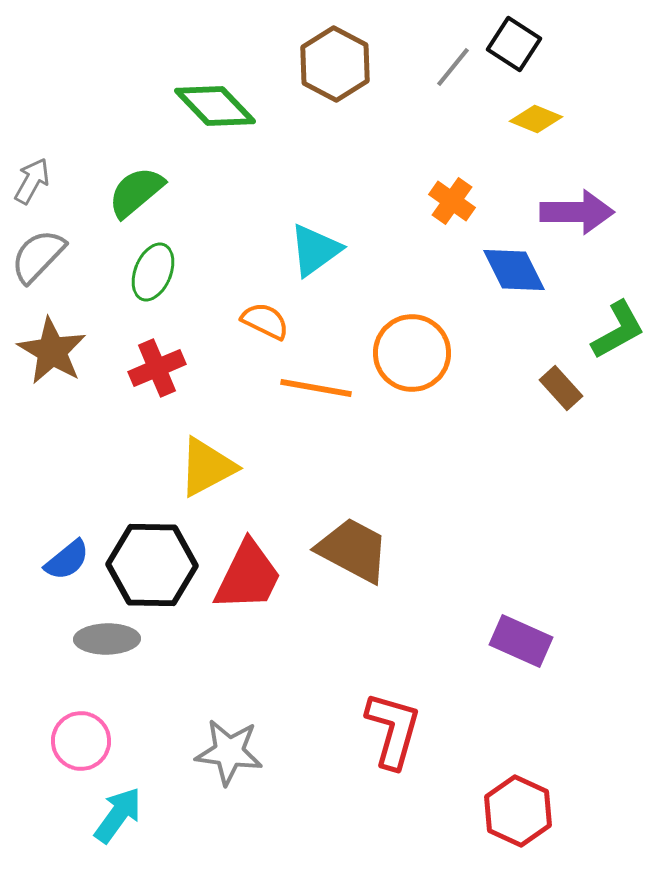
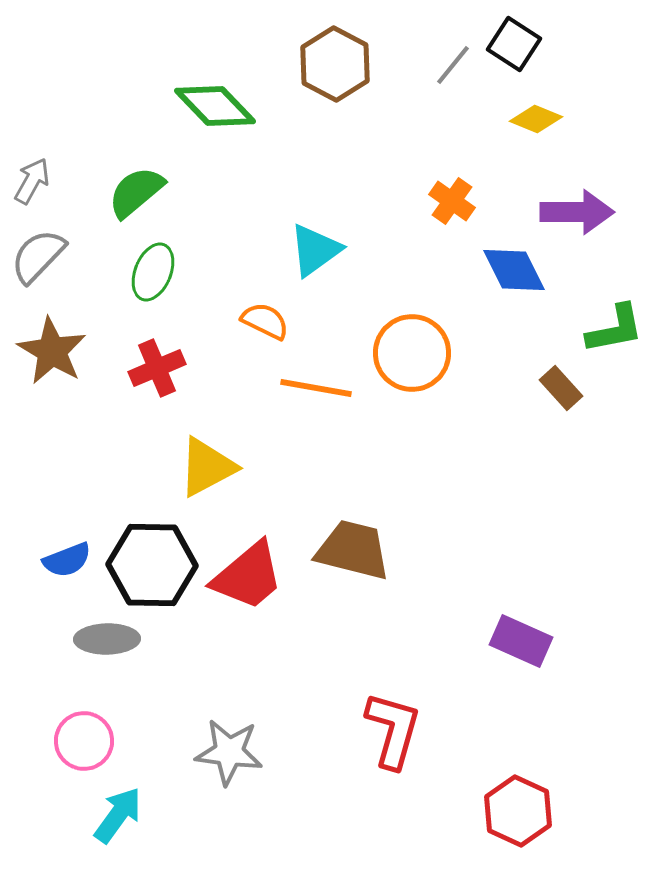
gray line: moved 2 px up
green L-shape: moved 3 px left, 1 px up; rotated 18 degrees clockwise
brown trapezoid: rotated 14 degrees counterclockwise
blue semicircle: rotated 18 degrees clockwise
red trapezoid: rotated 24 degrees clockwise
pink circle: moved 3 px right
